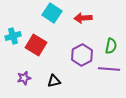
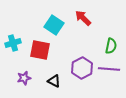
cyan square: moved 2 px right, 12 px down
red arrow: rotated 48 degrees clockwise
cyan cross: moved 7 px down
red square: moved 4 px right, 5 px down; rotated 20 degrees counterclockwise
purple hexagon: moved 13 px down
black triangle: rotated 40 degrees clockwise
